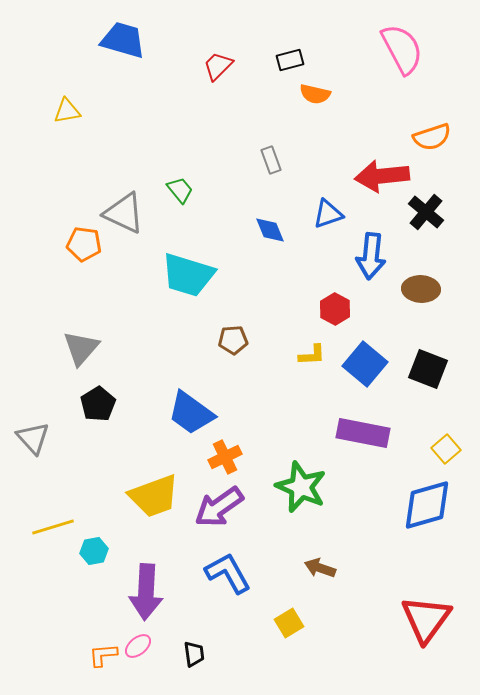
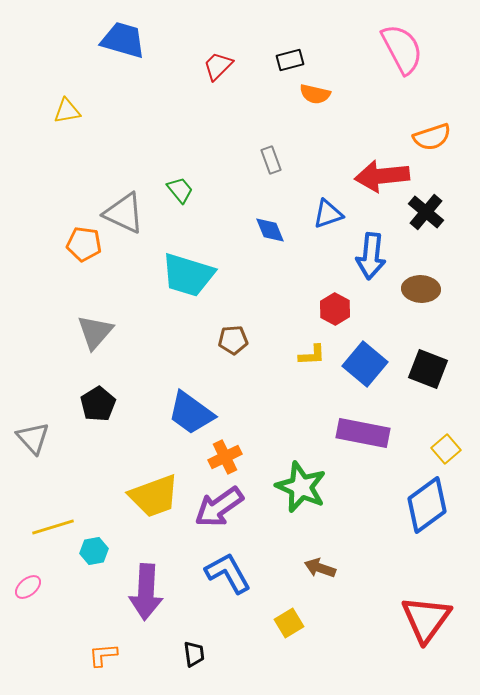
gray triangle at (81, 348): moved 14 px right, 16 px up
blue diamond at (427, 505): rotated 20 degrees counterclockwise
pink ellipse at (138, 646): moved 110 px left, 59 px up
